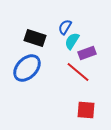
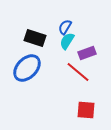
cyan semicircle: moved 5 px left
